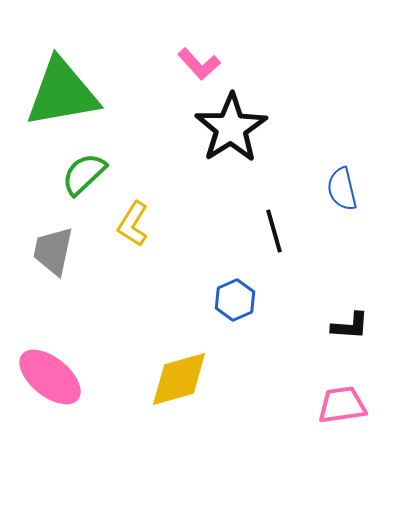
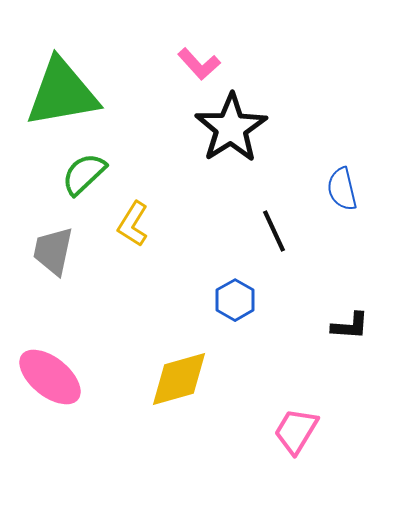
black line: rotated 9 degrees counterclockwise
blue hexagon: rotated 6 degrees counterclockwise
pink trapezoid: moved 46 px left, 26 px down; rotated 51 degrees counterclockwise
